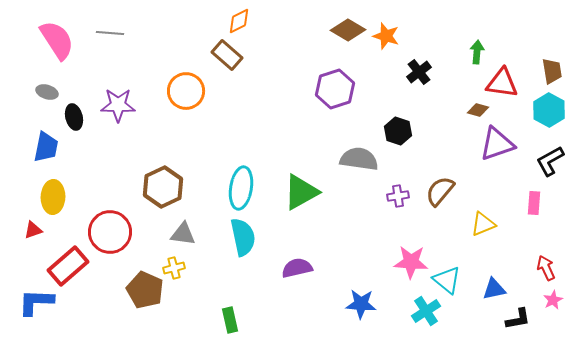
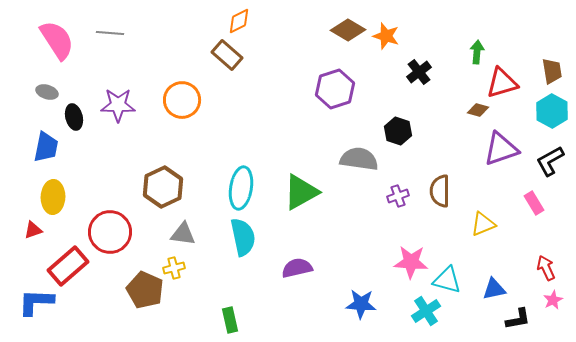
red triangle at (502, 83): rotated 24 degrees counterclockwise
orange circle at (186, 91): moved 4 px left, 9 px down
cyan hexagon at (549, 110): moved 3 px right, 1 px down
purple triangle at (497, 144): moved 4 px right, 5 px down
brown semicircle at (440, 191): rotated 40 degrees counterclockwise
purple cross at (398, 196): rotated 10 degrees counterclockwise
pink rectangle at (534, 203): rotated 35 degrees counterclockwise
cyan triangle at (447, 280): rotated 24 degrees counterclockwise
